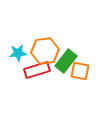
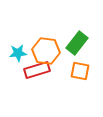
orange hexagon: moved 1 px right; rotated 16 degrees clockwise
green rectangle: moved 11 px right, 18 px up
